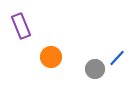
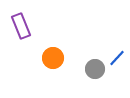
orange circle: moved 2 px right, 1 px down
